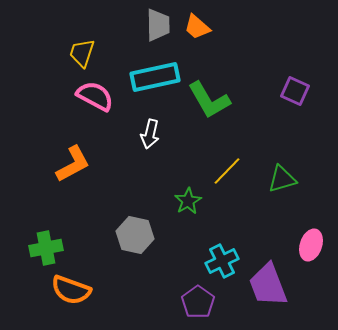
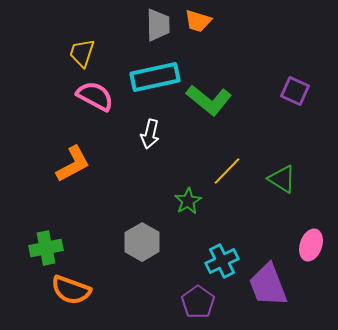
orange trapezoid: moved 1 px right, 6 px up; rotated 24 degrees counterclockwise
green L-shape: rotated 21 degrees counterclockwise
green triangle: rotated 48 degrees clockwise
gray hexagon: moved 7 px right, 7 px down; rotated 18 degrees clockwise
